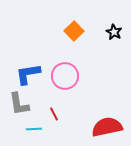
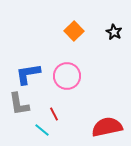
pink circle: moved 2 px right
cyan line: moved 8 px right, 1 px down; rotated 42 degrees clockwise
